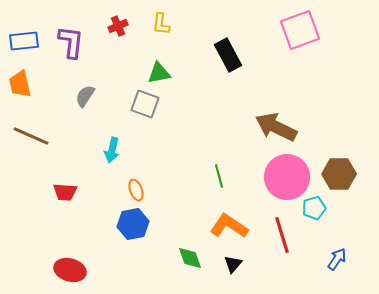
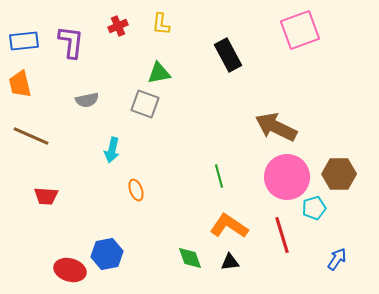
gray semicircle: moved 2 px right, 4 px down; rotated 135 degrees counterclockwise
red trapezoid: moved 19 px left, 4 px down
blue hexagon: moved 26 px left, 30 px down
black triangle: moved 3 px left, 2 px up; rotated 42 degrees clockwise
